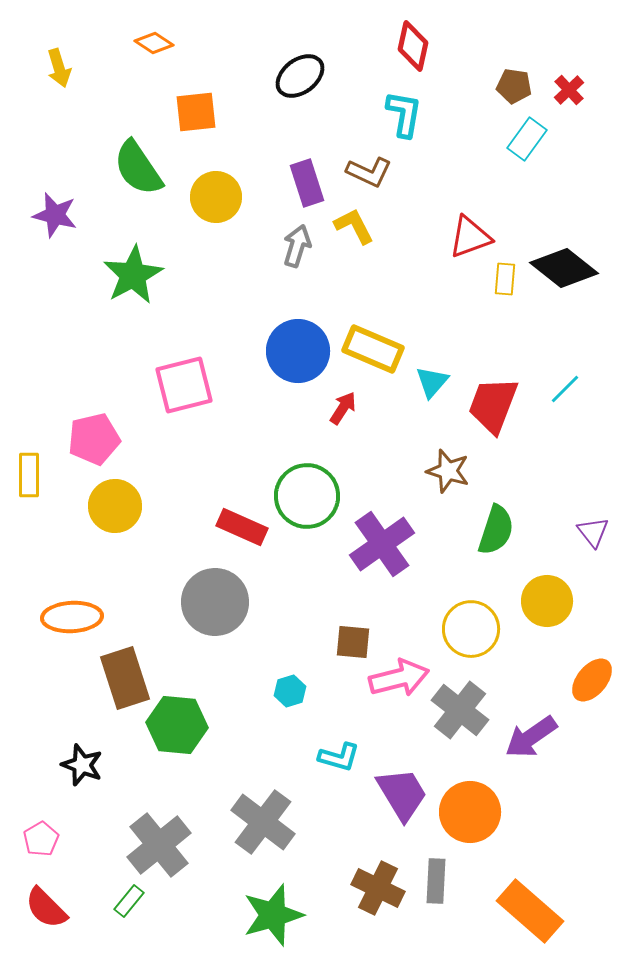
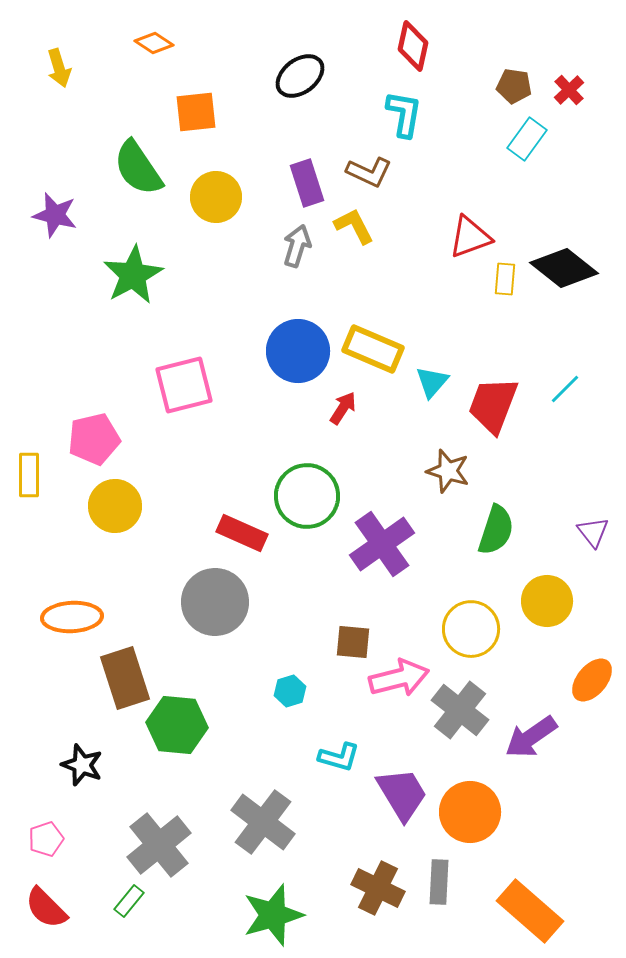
red rectangle at (242, 527): moved 6 px down
pink pentagon at (41, 839): moved 5 px right; rotated 12 degrees clockwise
gray rectangle at (436, 881): moved 3 px right, 1 px down
